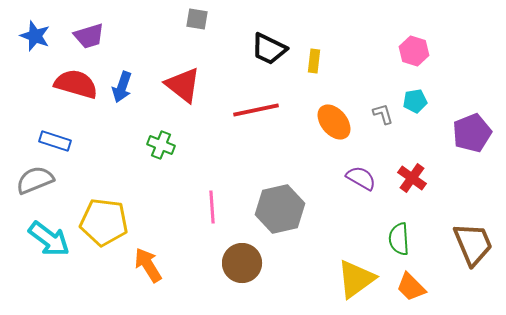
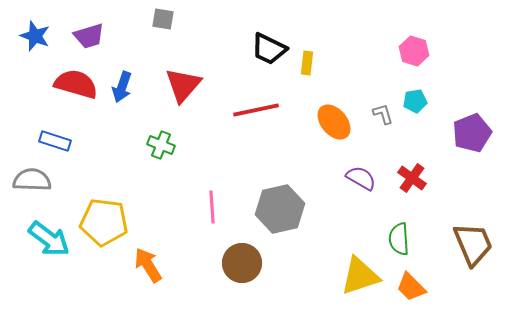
gray square: moved 34 px left
yellow rectangle: moved 7 px left, 2 px down
red triangle: rotated 33 degrees clockwise
gray semicircle: moved 3 px left; rotated 24 degrees clockwise
yellow triangle: moved 4 px right, 3 px up; rotated 18 degrees clockwise
